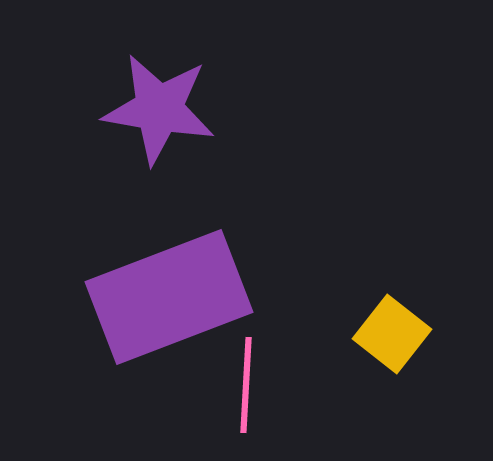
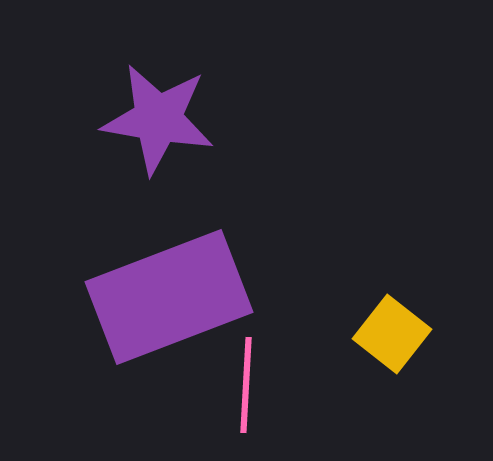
purple star: moved 1 px left, 10 px down
